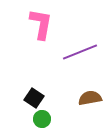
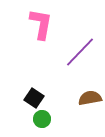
purple line: rotated 24 degrees counterclockwise
